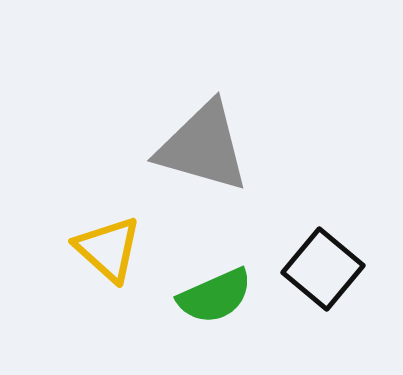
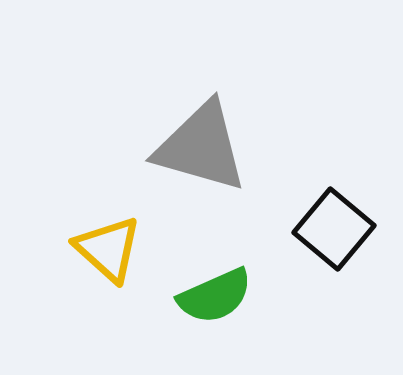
gray triangle: moved 2 px left
black square: moved 11 px right, 40 px up
